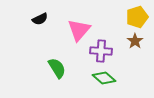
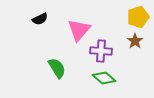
yellow pentagon: moved 1 px right
